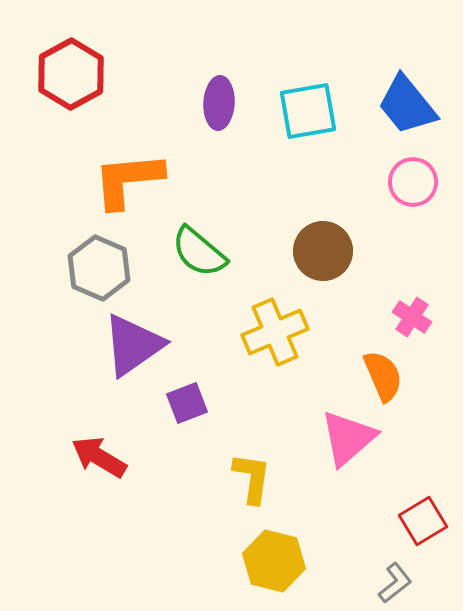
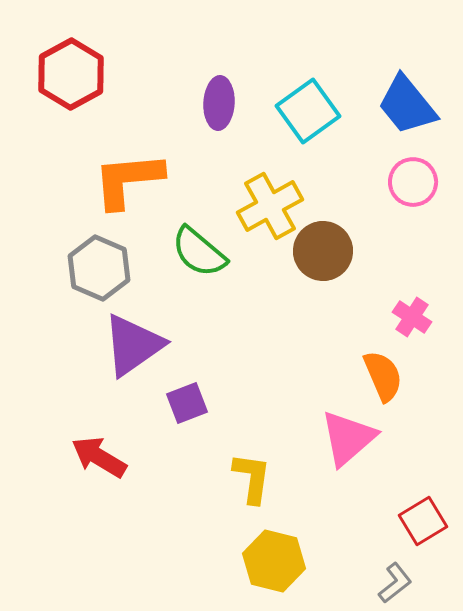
cyan square: rotated 26 degrees counterclockwise
yellow cross: moved 5 px left, 126 px up; rotated 6 degrees counterclockwise
